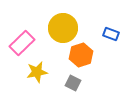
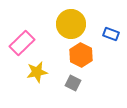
yellow circle: moved 8 px right, 4 px up
orange hexagon: rotated 15 degrees counterclockwise
